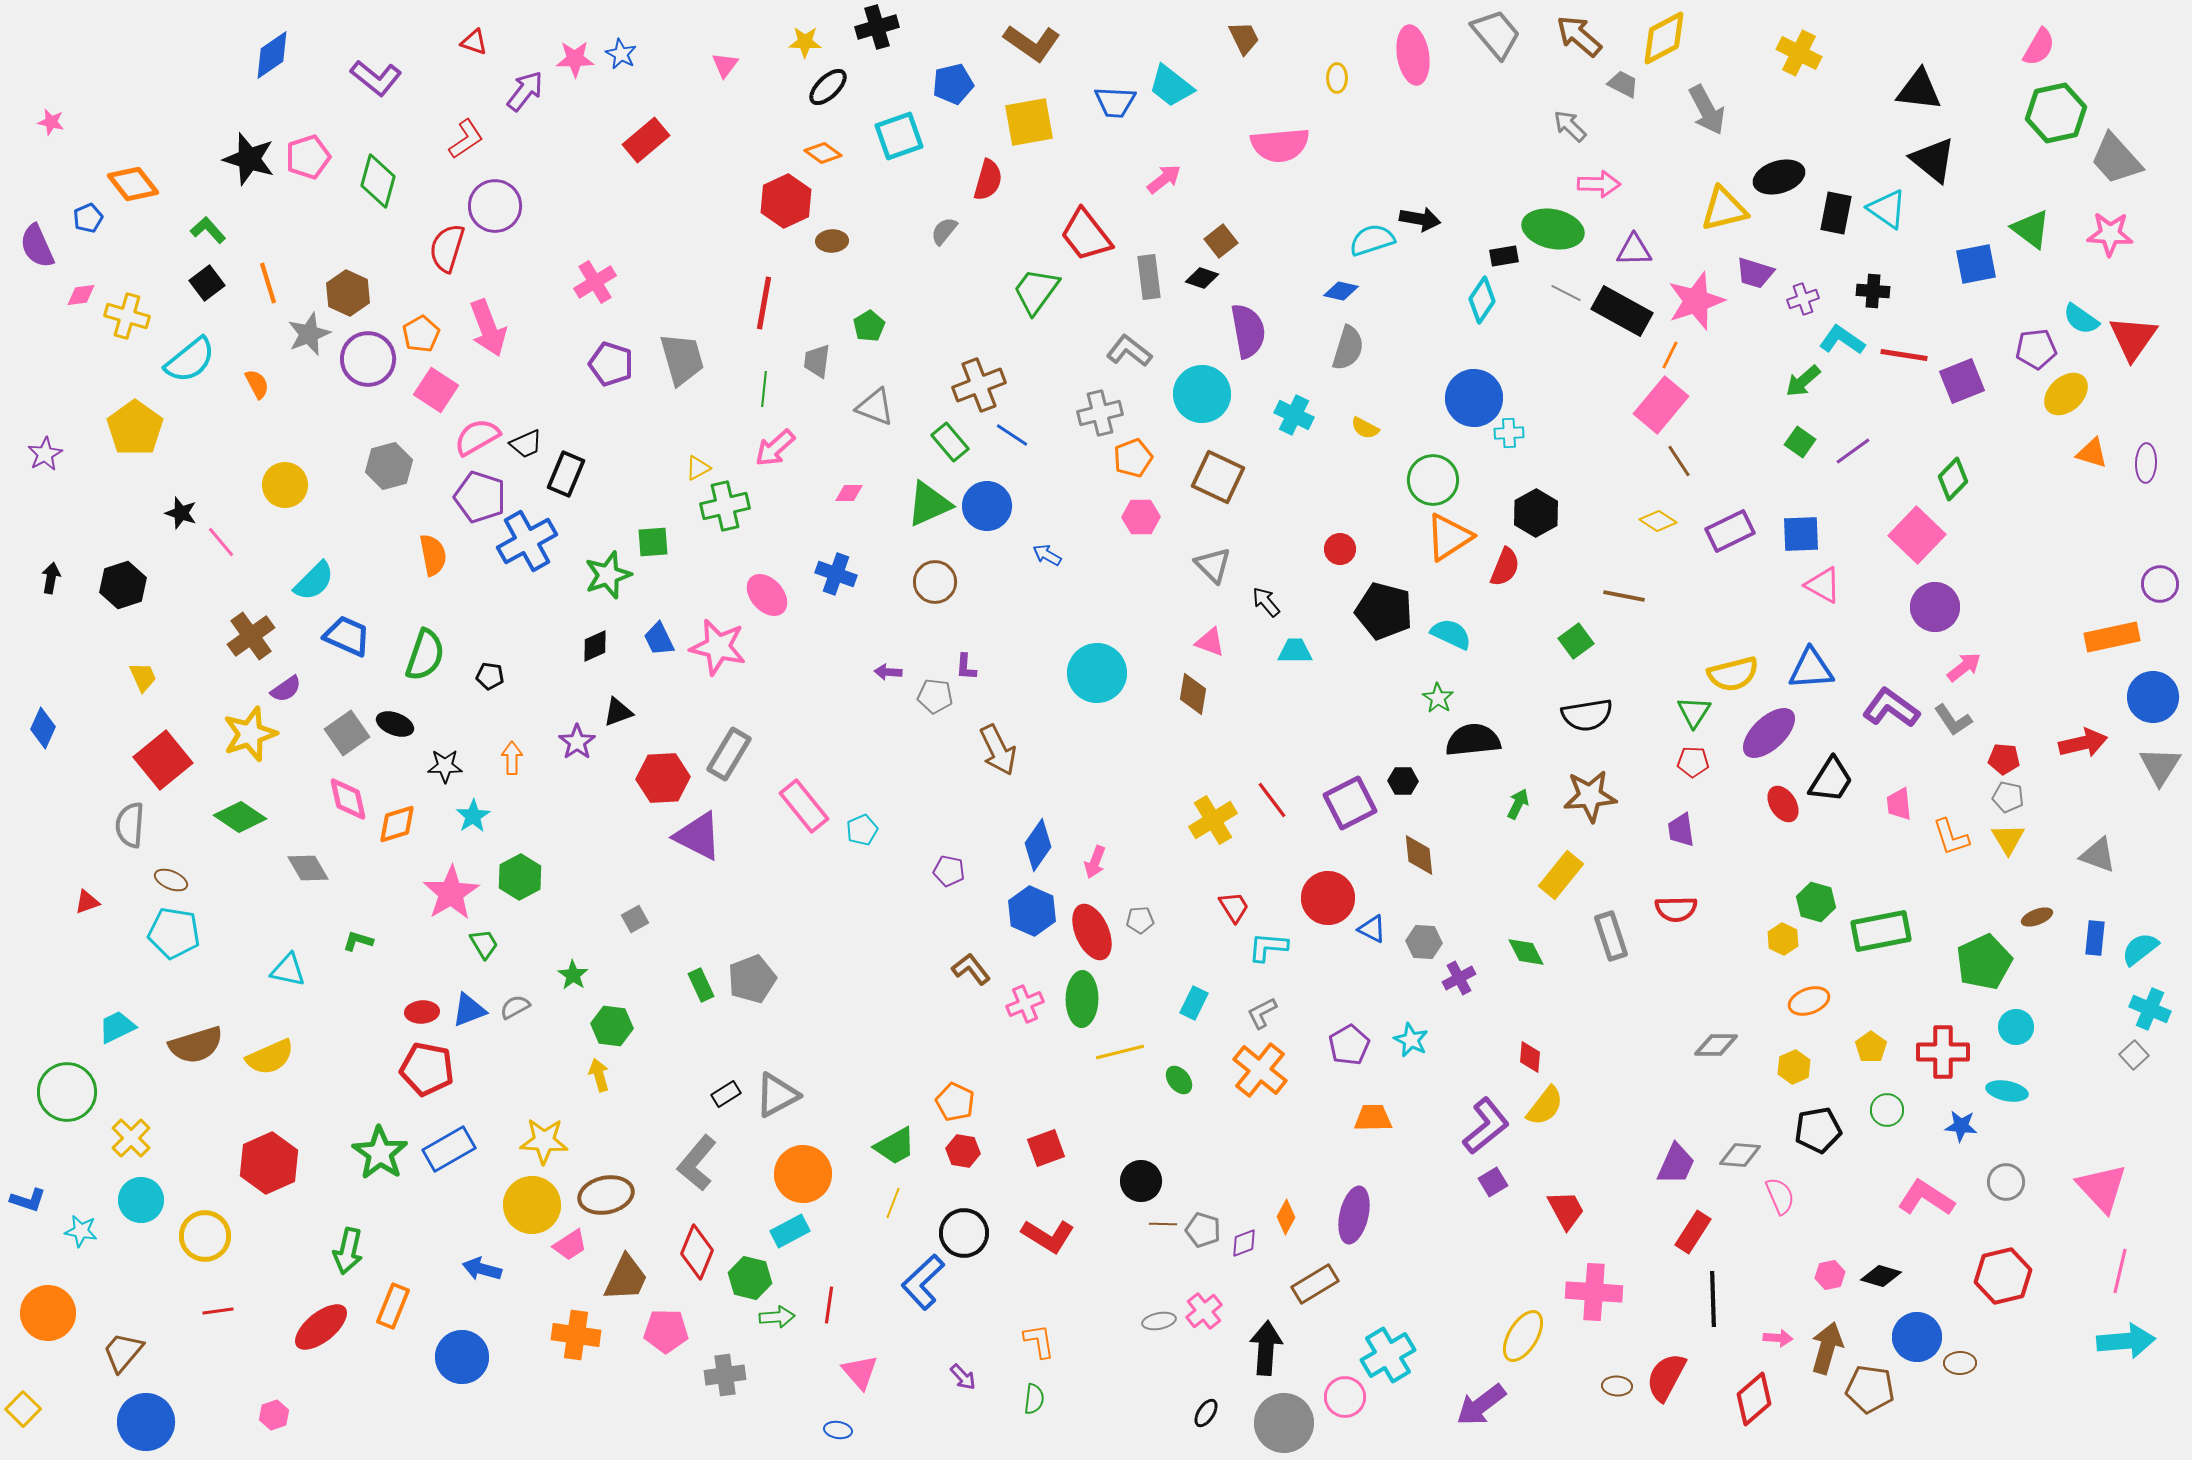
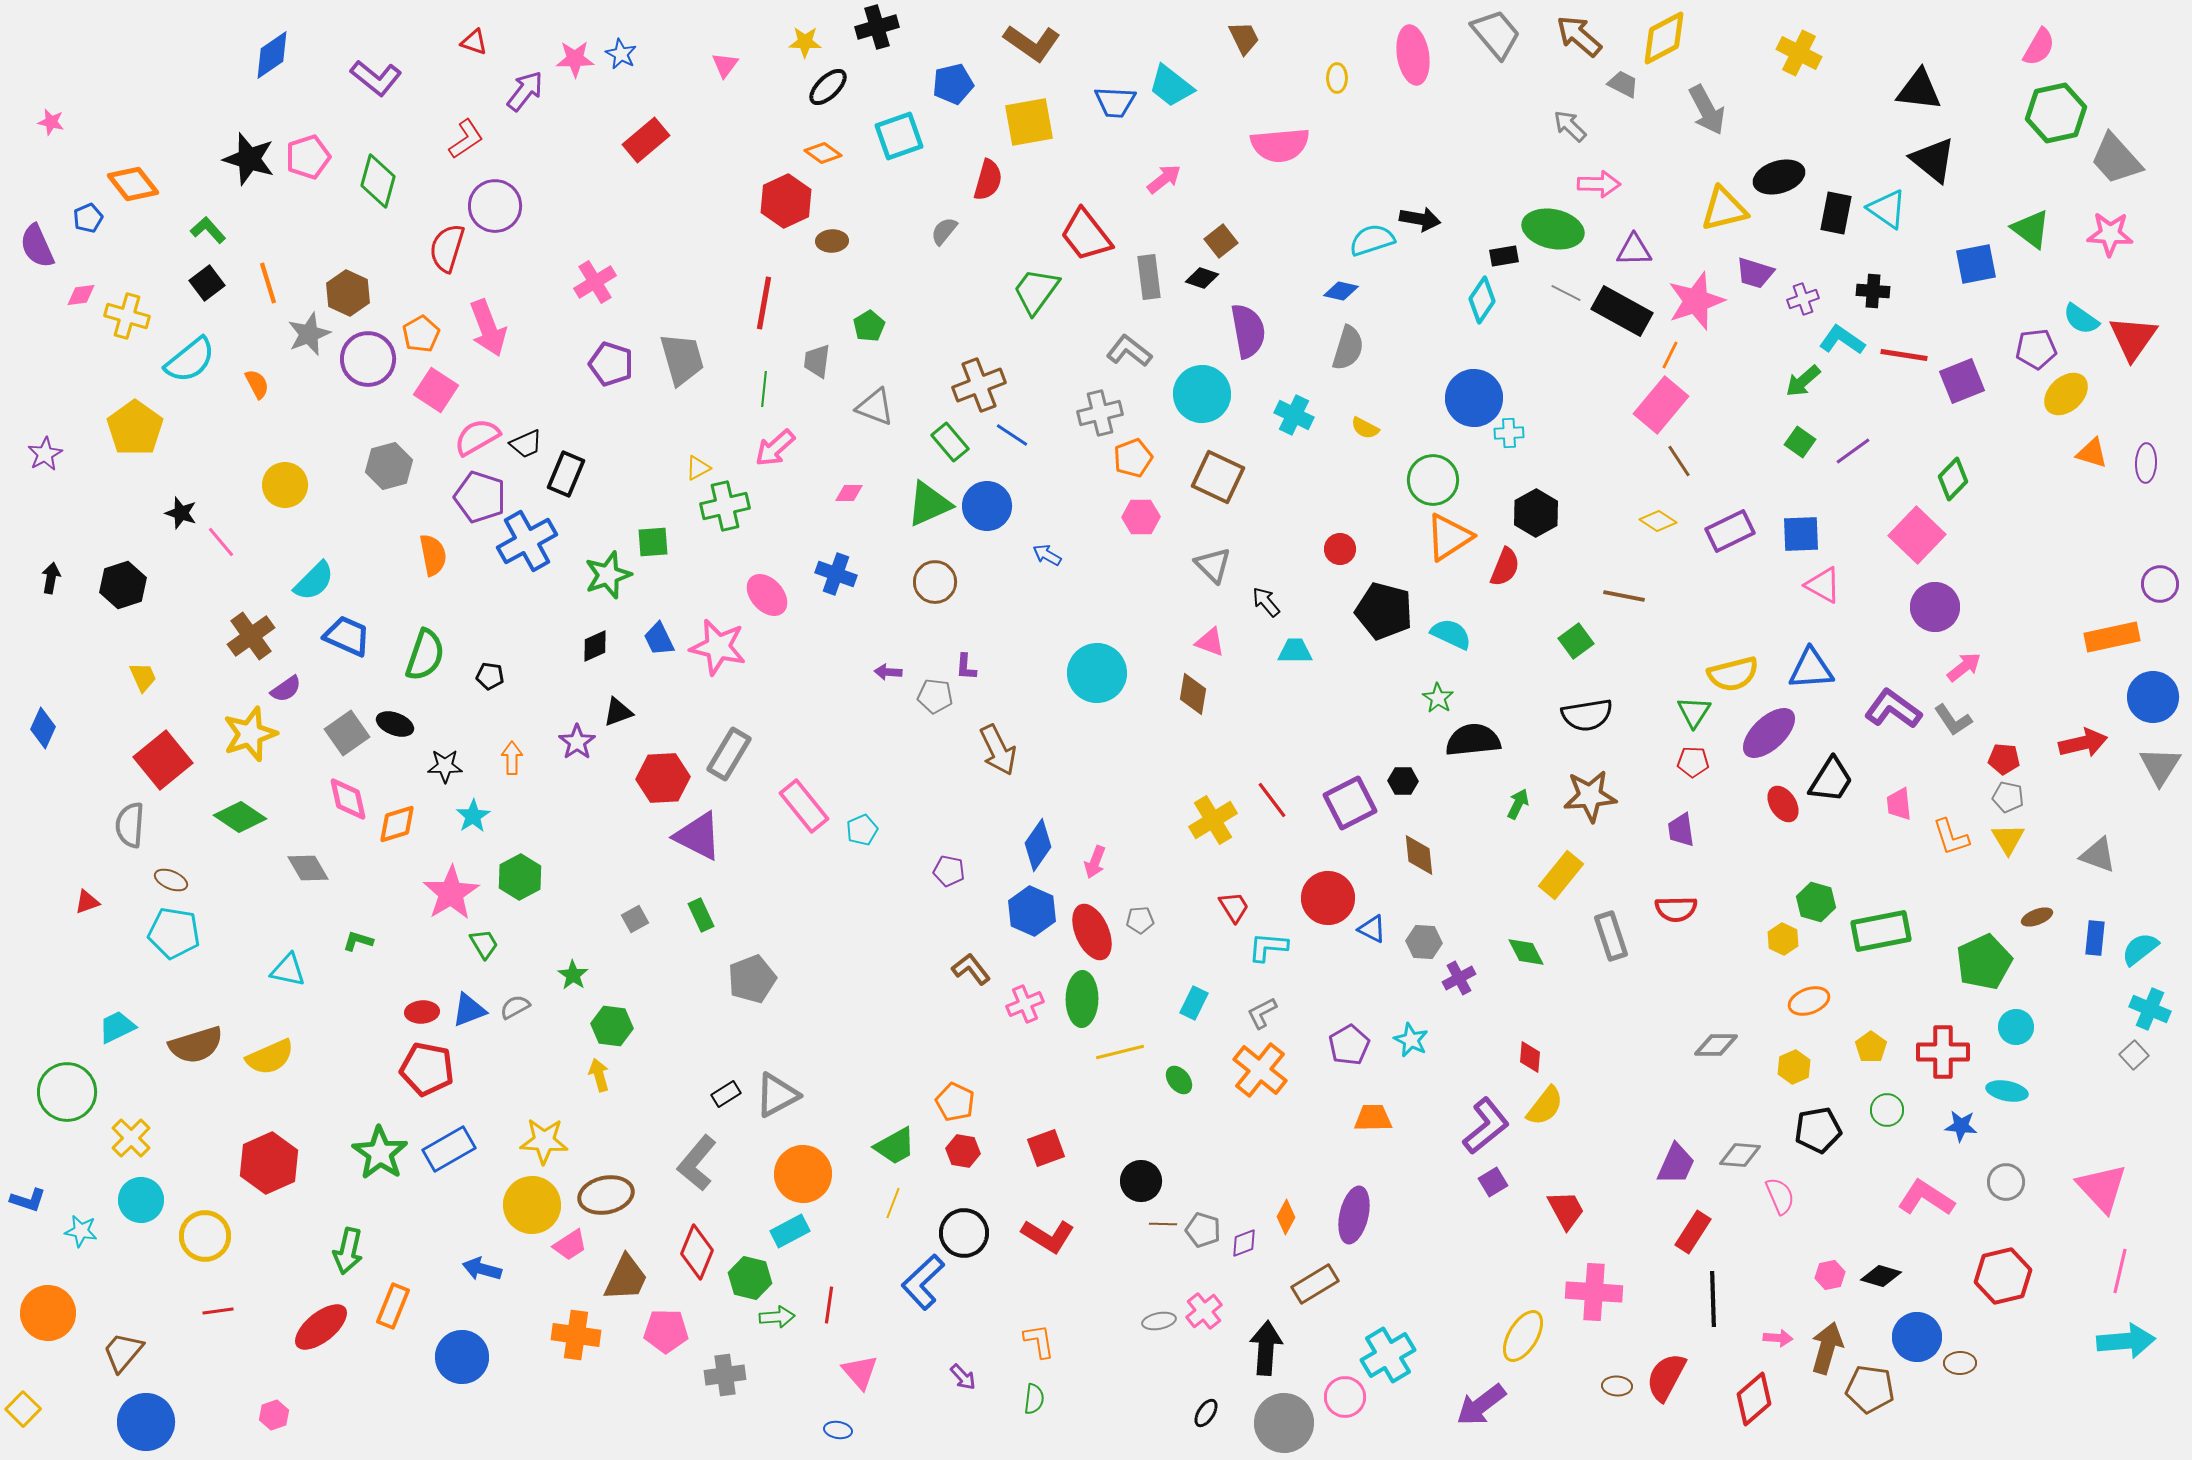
purple L-shape at (1891, 708): moved 2 px right, 1 px down
green rectangle at (701, 985): moved 70 px up
